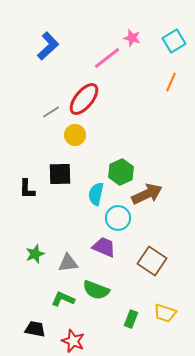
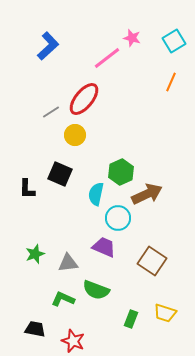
black square: rotated 25 degrees clockwise
